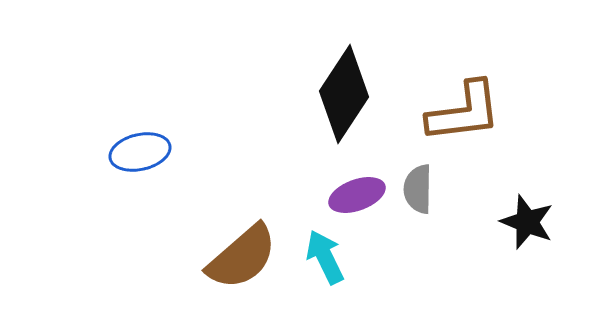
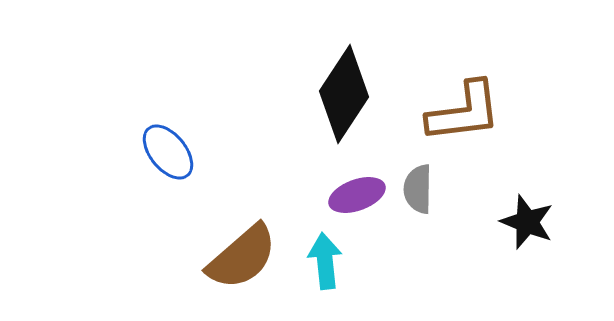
blue ellipse: moved 28 px right; rotated 64 degrees clockwise
cyan arrow: moved 4 px down; rotated 20 degrees clockwise
